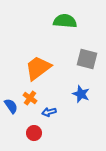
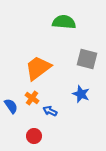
green semicircle: moved 1 px left, 1 px down
orange cross: moved 2 px right
blue arrow: moved 1 px right, 1 px up; rotated 40 degrees clockwise
red circle: moved 3 px down
